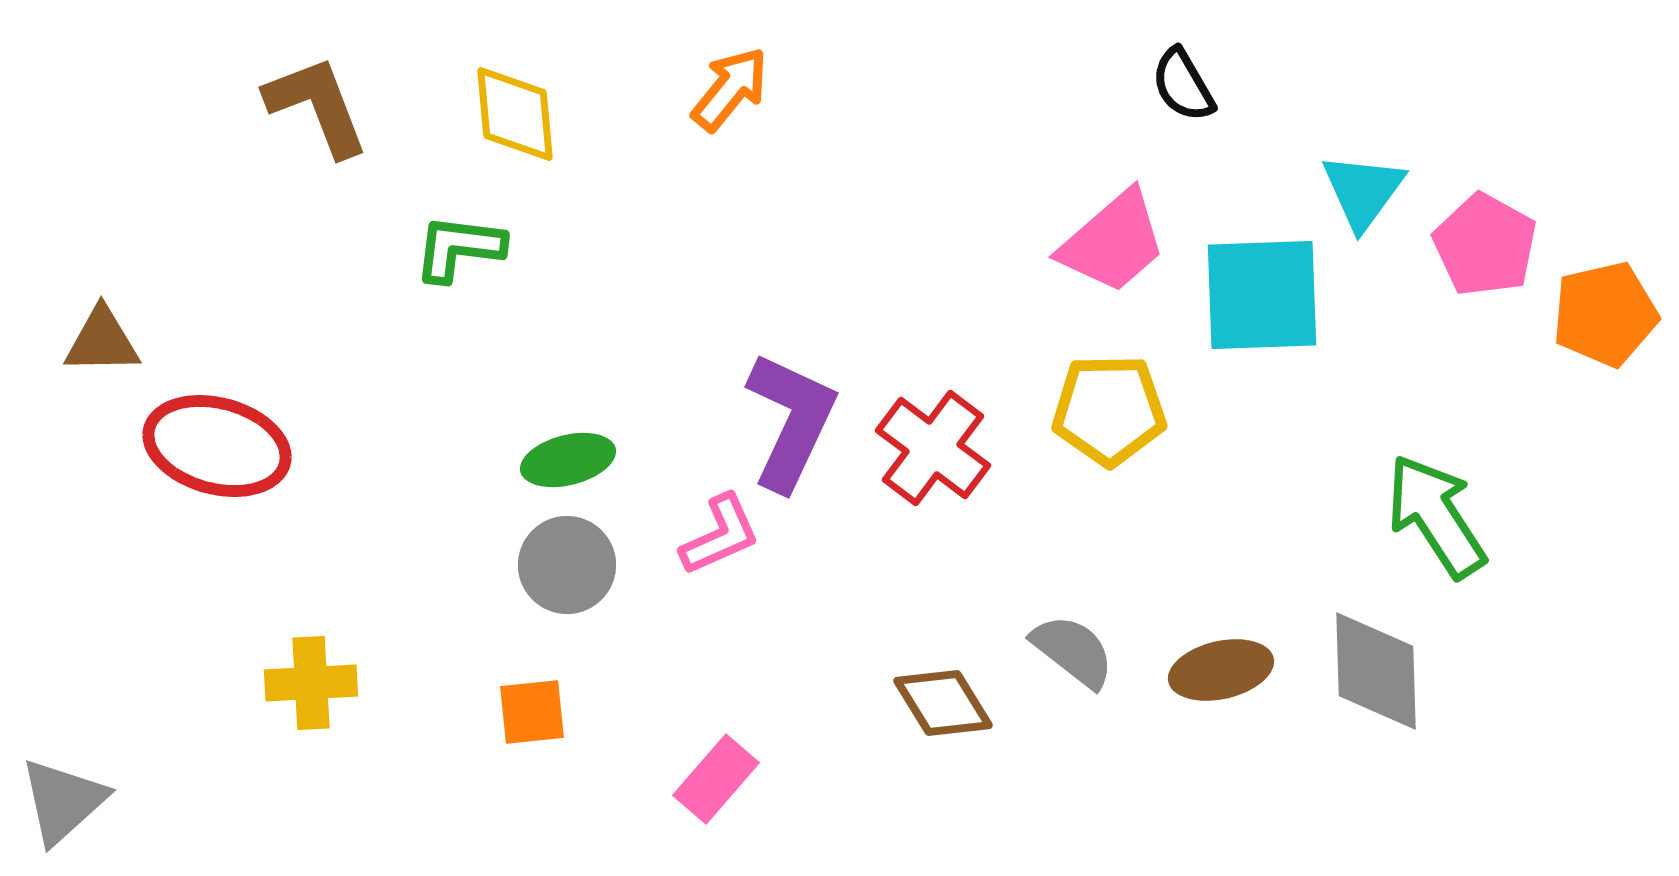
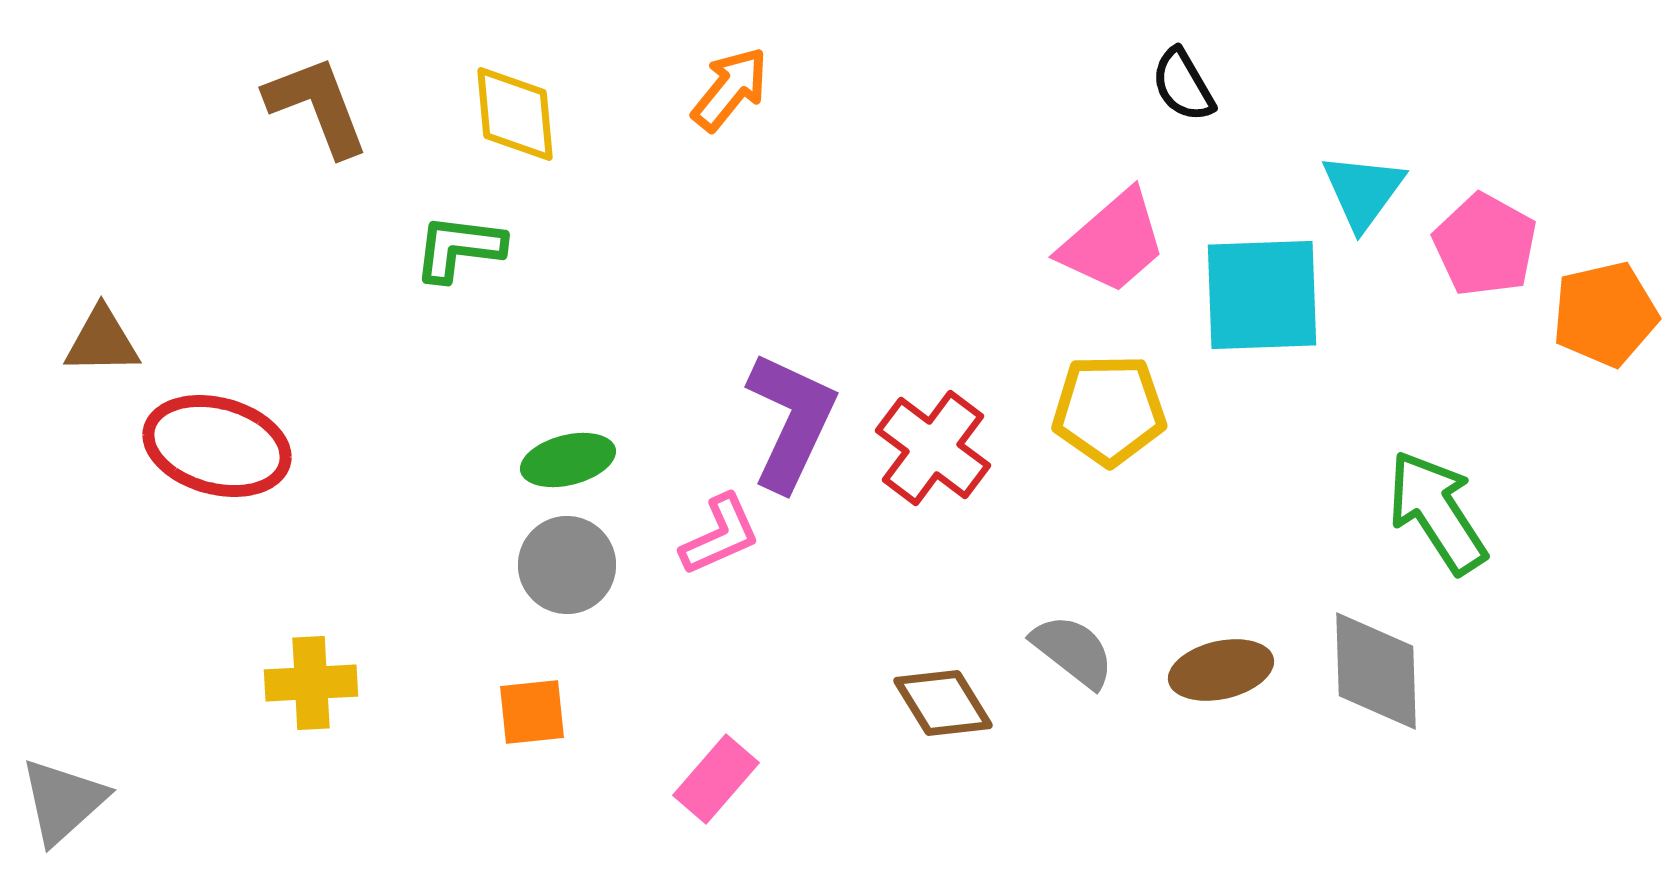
green arrow: moved 1 px right, 4 px up
